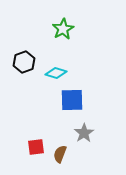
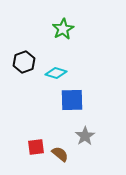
gray star: moved 1 px right, 3 px down
brown semicircle: rotated 108 degrees clockwise
